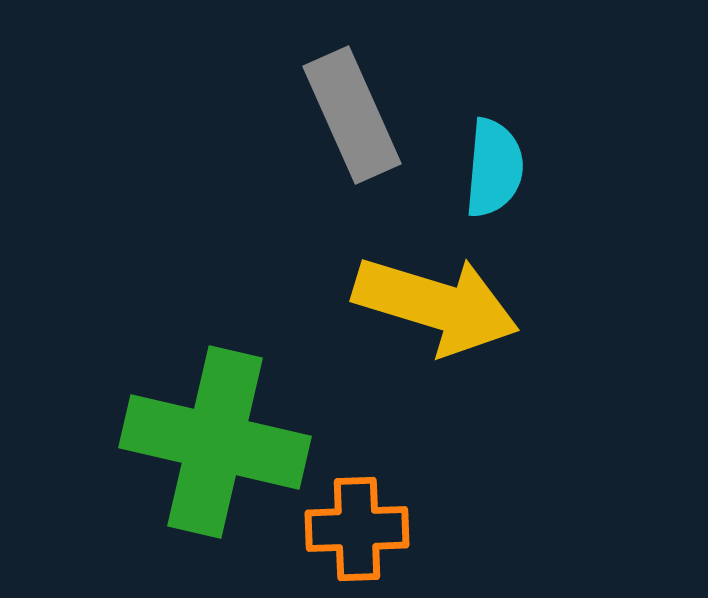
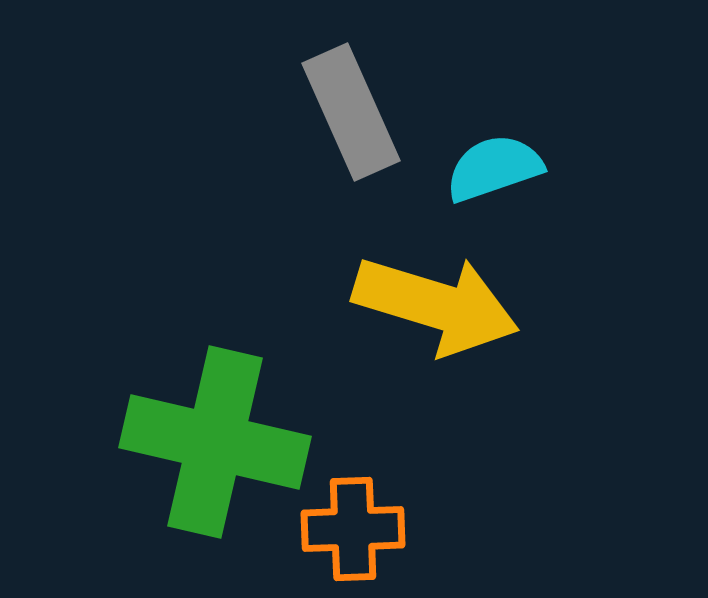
gray rectangle: moved 1 px left, 3 px up
cyan semicircle: rotated 114 degrees counterclockwise
orange cross: moved 4 px left
